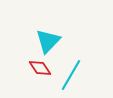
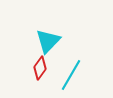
red diamond: rotated 70 degrees clockwise
